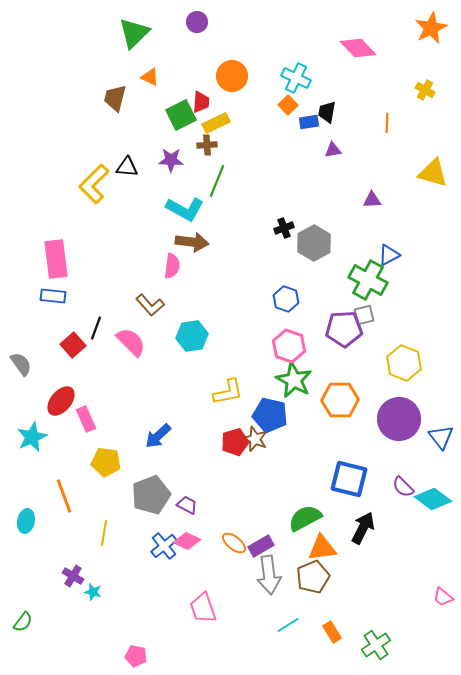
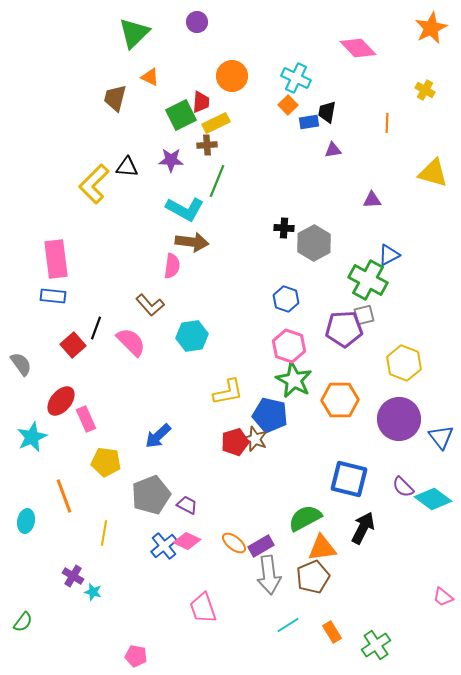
black cross at (284, 228): rotated 24 degrees clockwise
